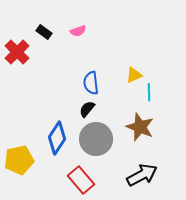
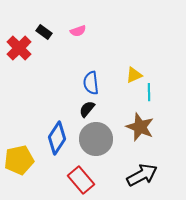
red cross: moved 2 px right, 4 px up
